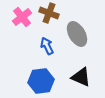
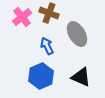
blue hexagon: moved 5 px up; rotated 15 degrees counterclockwise
